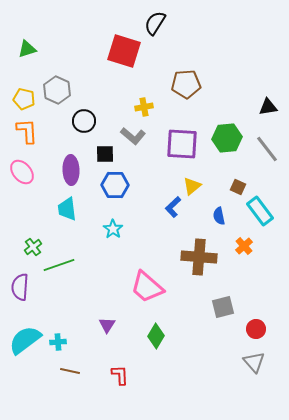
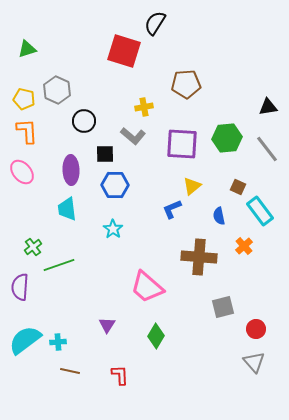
blue L-shape: moved 1 px left, 2 px down; rotated 20 degrees clockwise
